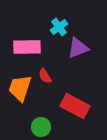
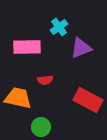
purple triangle: moved 3 px right
red semicircle: moved 4 px down; rotated 63 degrees counterclockwise
orange trapezoid: moved 2 px left, 10 px down; rotated 84 degrees clockwise
red rectangle: moved 13 px right, 6 px up
